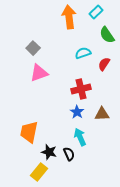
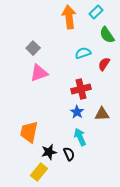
black star: rotated 28 degrees counterclockwise
